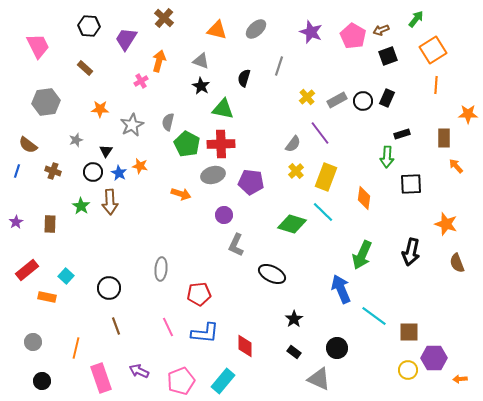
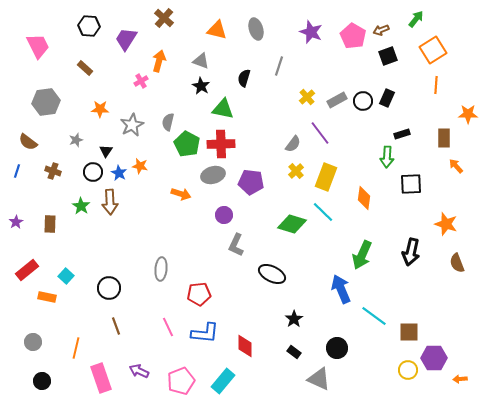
gray ellipse at (256, 29): rotated 65 degrees counterclockwise
brown semicircle at (28, 145): moved 3 px up
